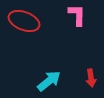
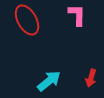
red ellipse: moved 3 px right, 1 px up; rotated 40 degrees clockwise
red arrow: rotated 24 degrees clockwise
